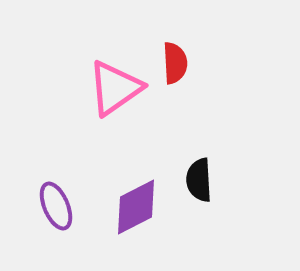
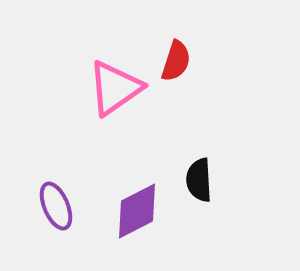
red semicircle: moved 1 px right, 2 px up; rotated 21 degrees clockwise
purple diamond: moved 1 px right, 4 px down
